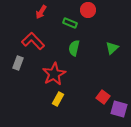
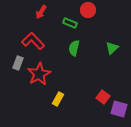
red star: moved 15 px left
